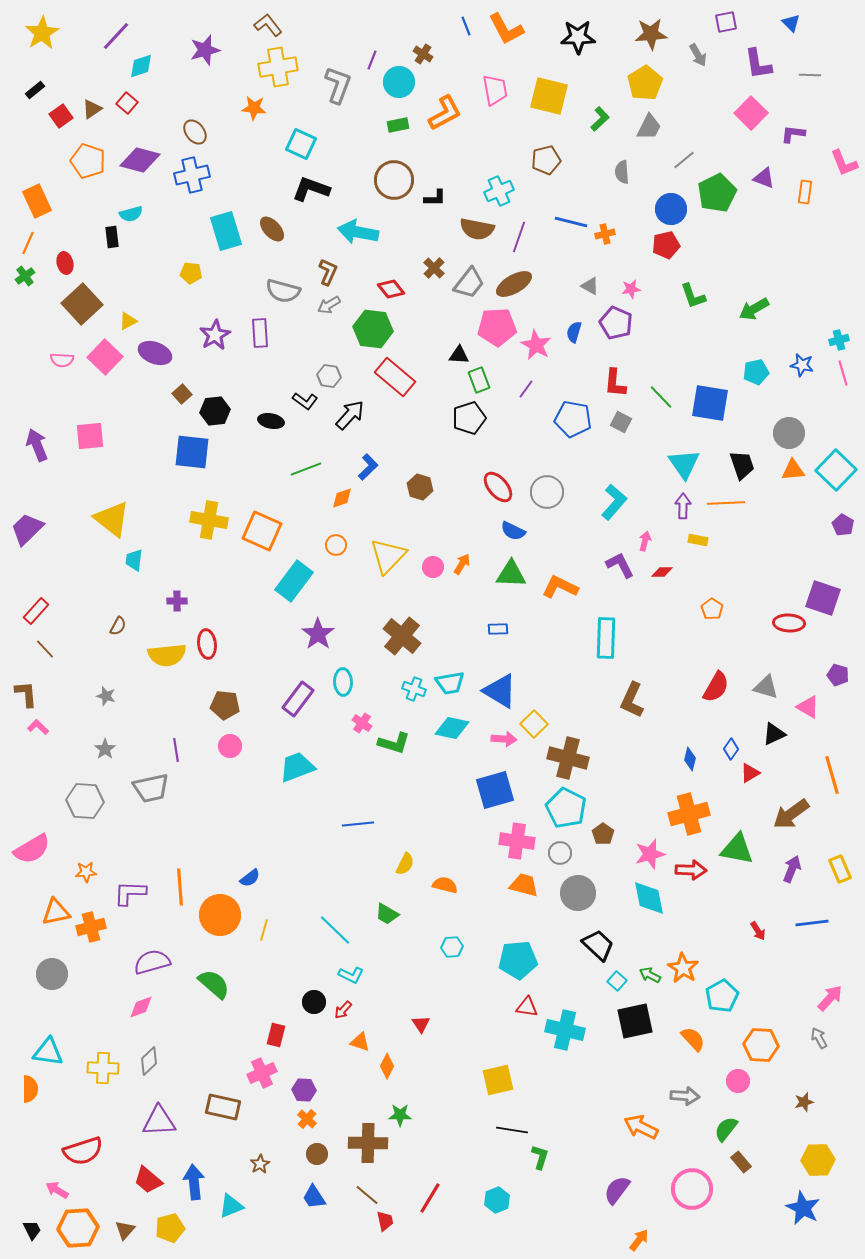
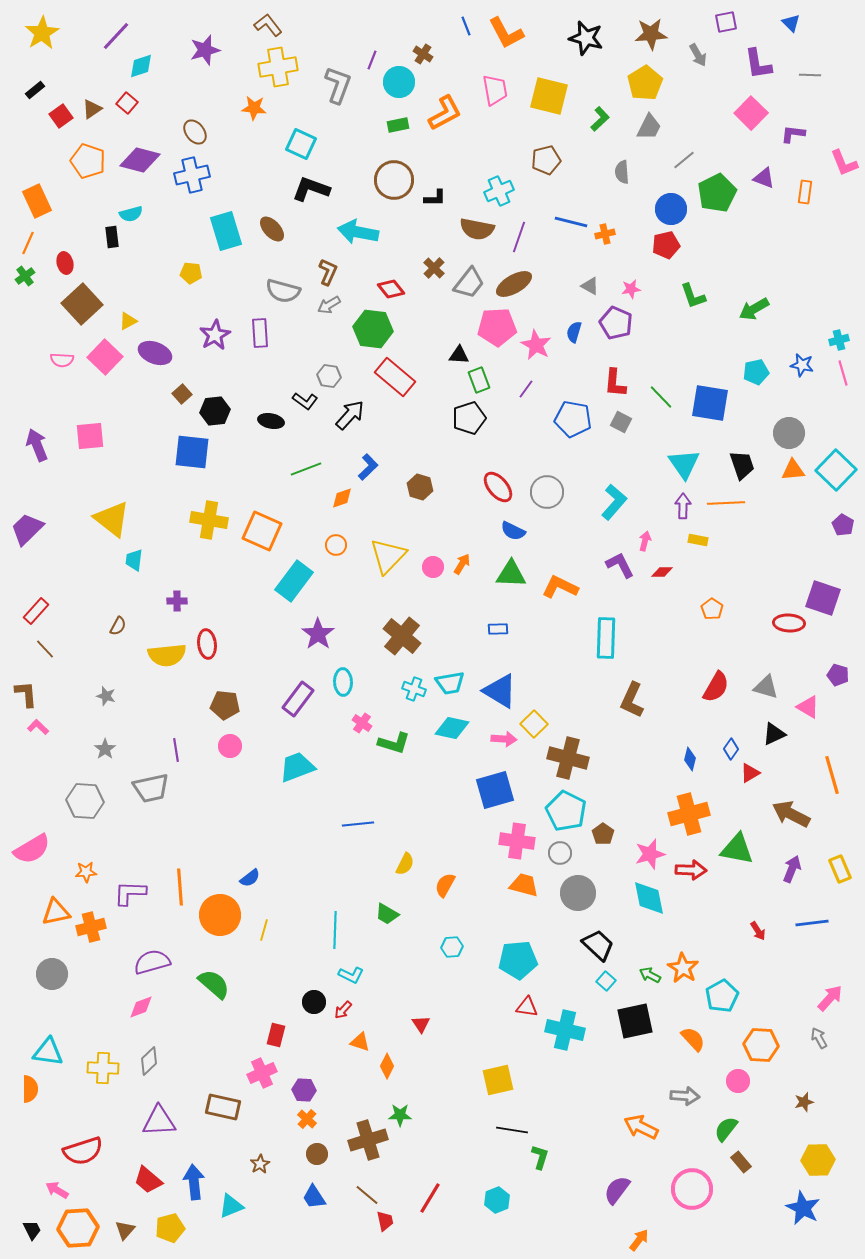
orange L-shape at (506, 29): moved 4 px down
black star at (578, 37): moved 8 px right, 1 px down; rotated 16 degrees clockwise
cyan pentagon at (566, 808): moved 3 px down
brown arrow at (791, 814): rotated 63 degrees clockwise
orange semicircle at (445, 885): rotated 75 degrees counterclockwise
cyan line at (335, 930): rotated 48 degrees clockwise
cyan square at (617, 981): moved 11 px left
brown cross at (368, 1143): moved 3 px up; rotated 18 degrees counterclockwise
